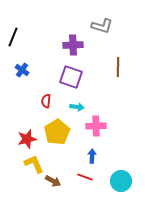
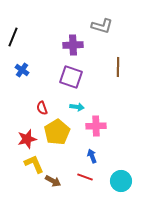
red semicircle: moved 4 px left, 7 px down; rotated 24 degrees counterclockwise
blue arrow: rotated 24 degrees counterclockwise
